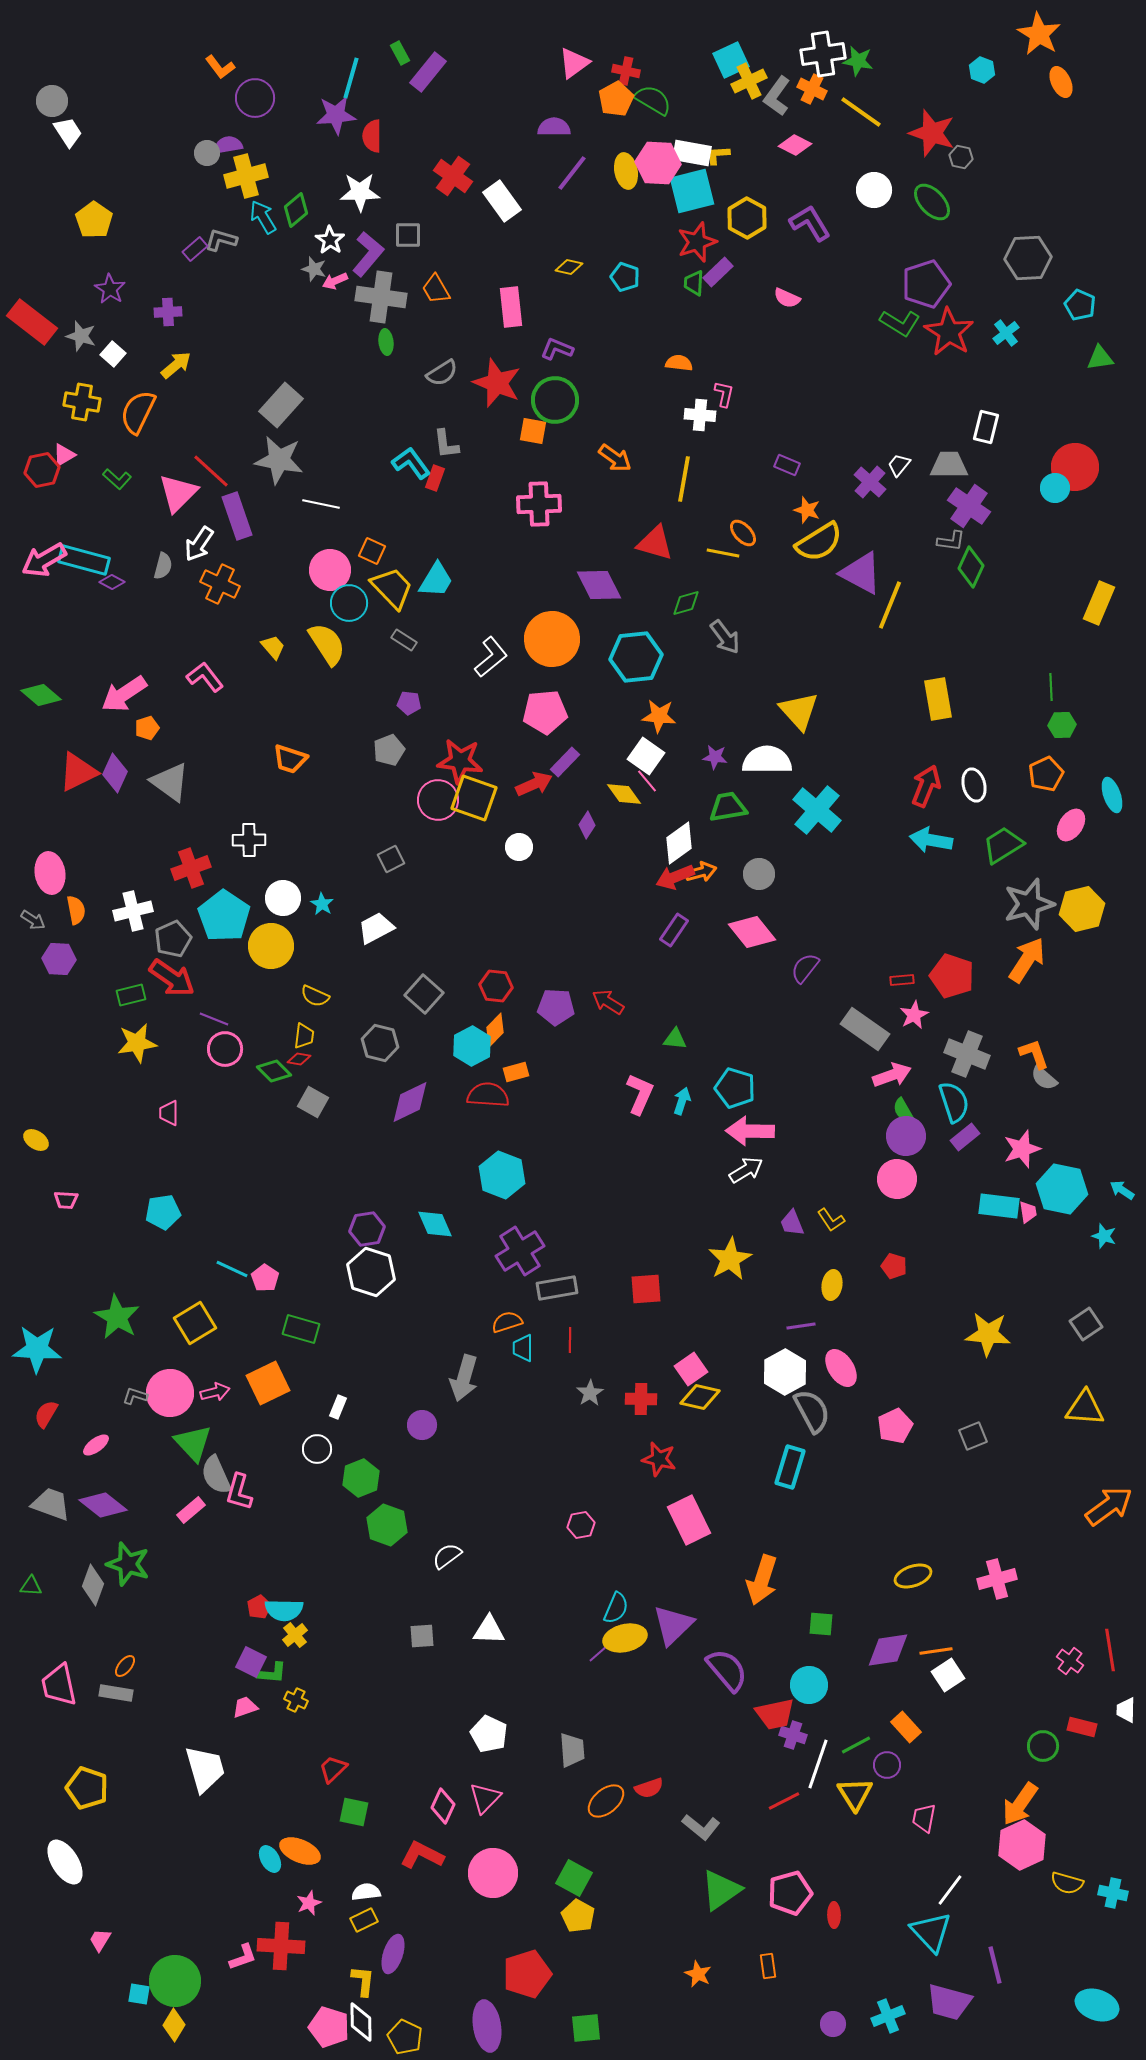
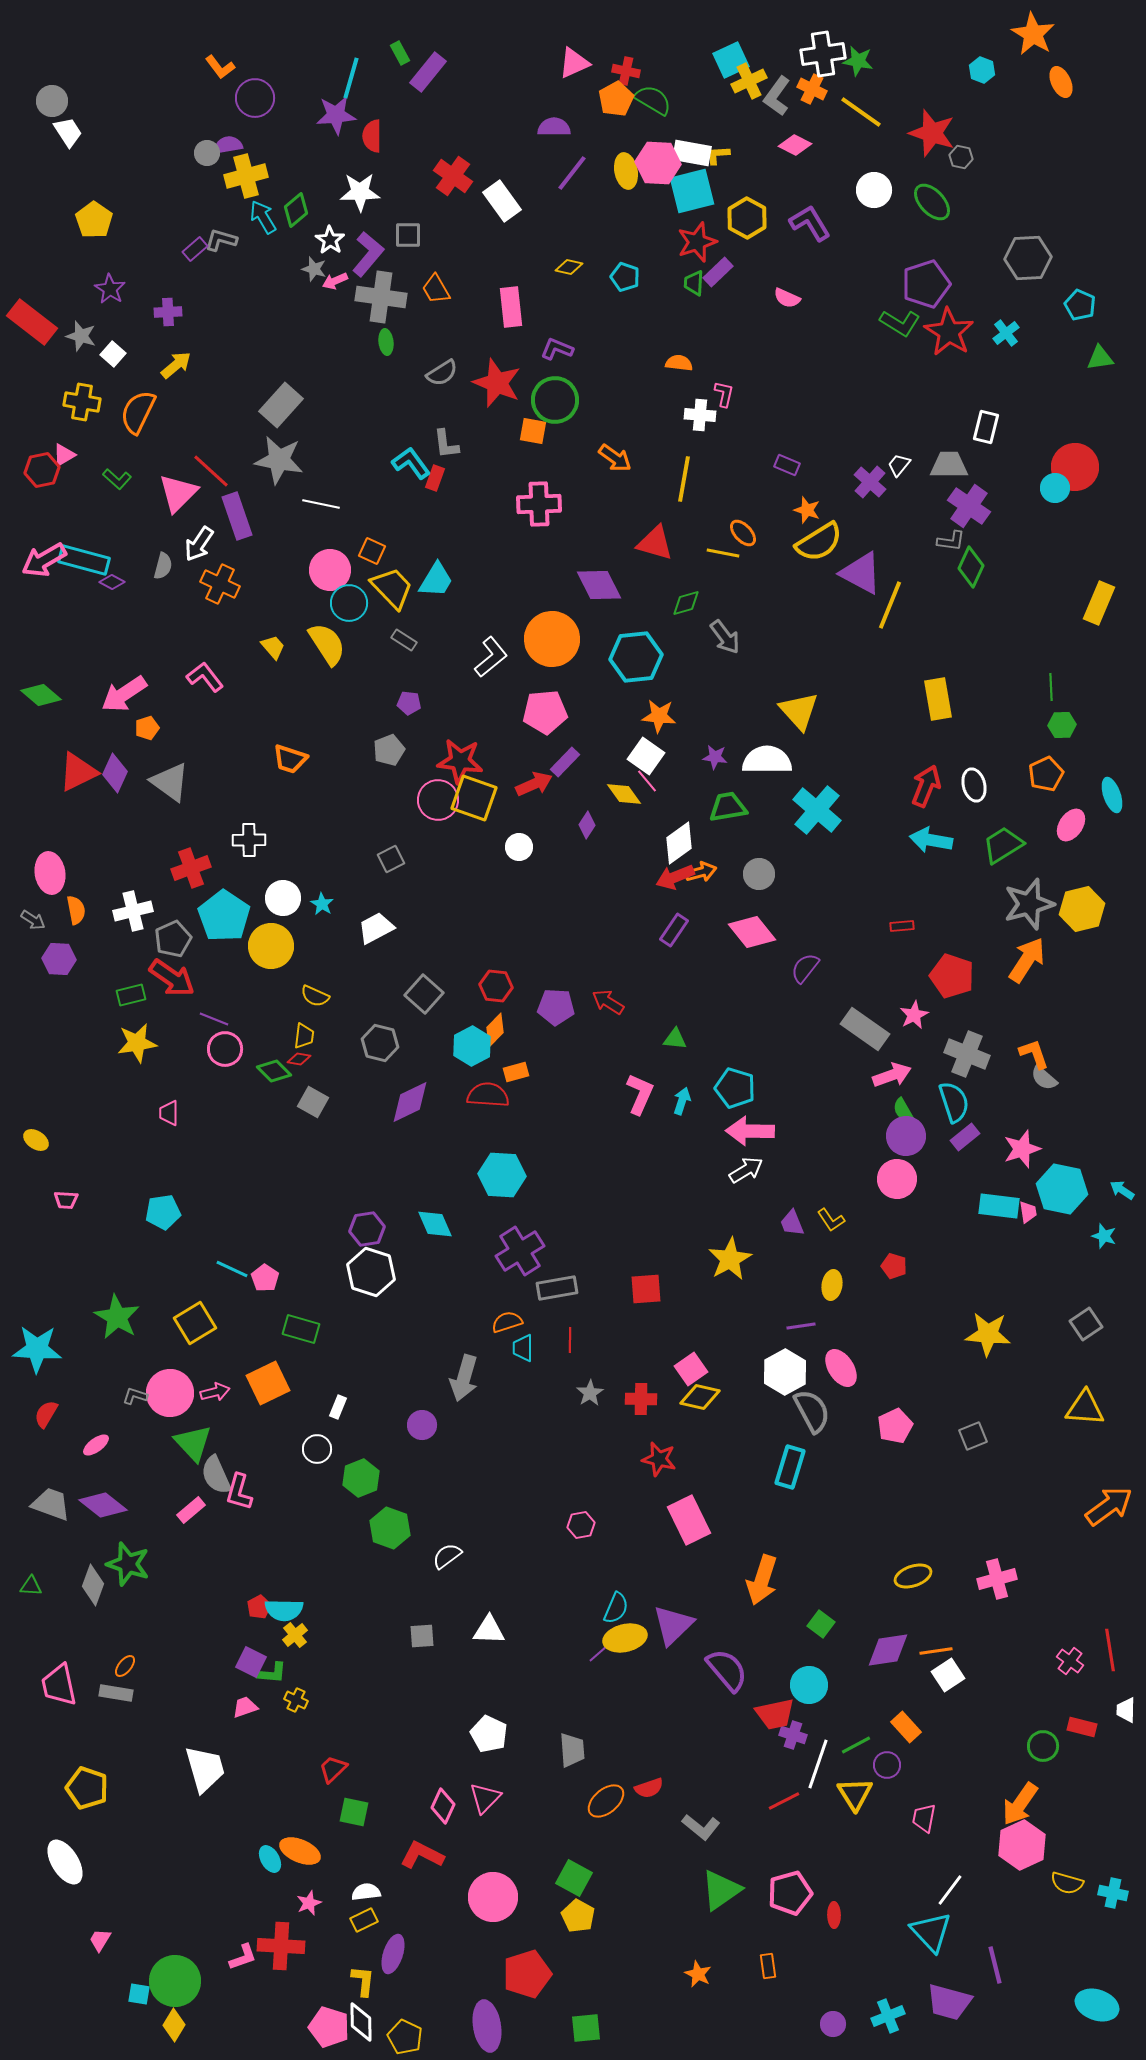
orange star at (1039, 34): moved 6 px left
pink triangle at (574, 63): rotated 12 degrees clockwise
red rectangle at (902, 980): moved 54 px up
cyan hexagon at (502, 1175): rotated 18 degrees counterclockwise
green hexagon at (387, 1525): moved 3 px right, 3 px down
green square at (821, 1624): rotated 32 degrees clockwise
pink circle at (493, 1873): moved 24 px down
